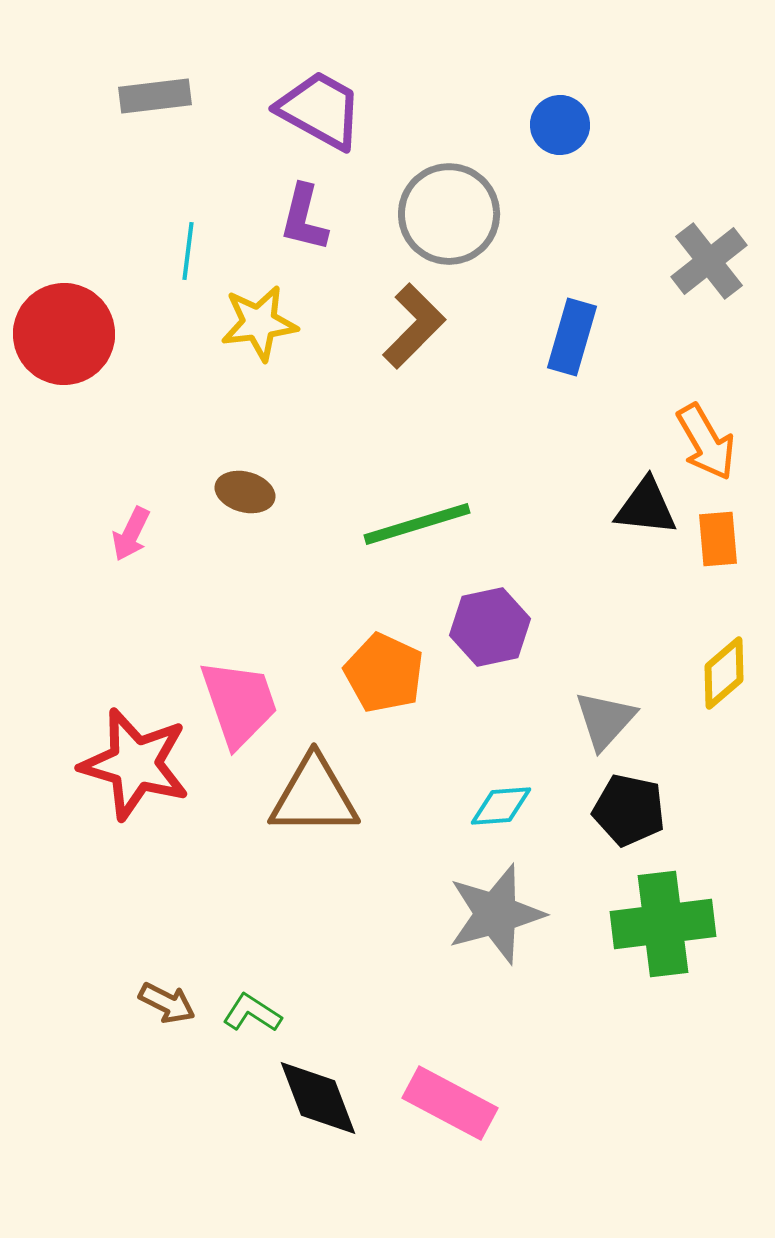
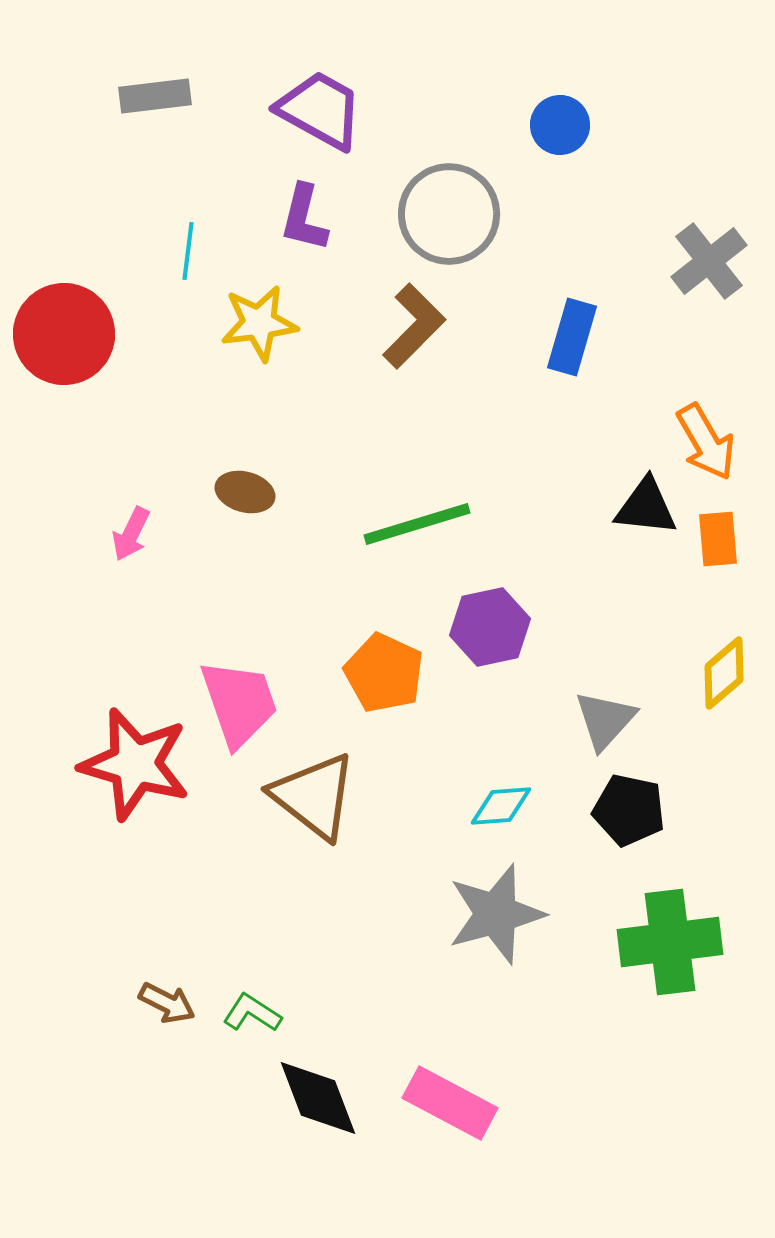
brown triangle: rotated 38 degrees clockwise
green cross: moved 7 px right, 18 px down
